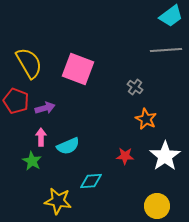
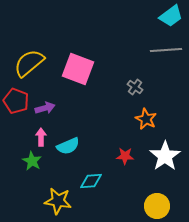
yellow semicircle: rotated 100 degrees counterclockwise
